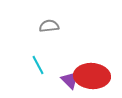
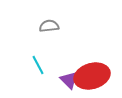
red ellipse: rotated 20 degrees counterclockwise
purple triangle: moved 1 px left
